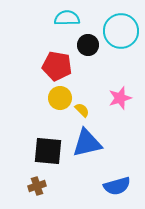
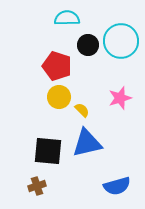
cyan circle: moved 10 px down
red pentagon: rotated 8 degrees clockwise
yellow circle: moved 1 px left, 1 px up
